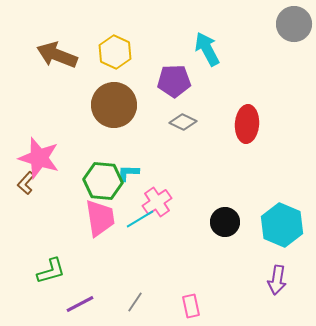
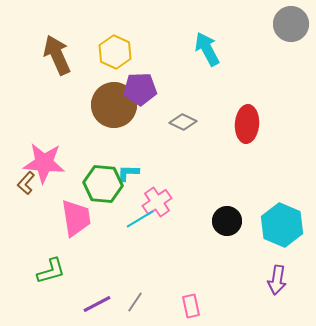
gray circle: moved 3 px left
brown arrow: rotated 45 degrees clockwise
purple pentagon: moved 34 px left, 8 px down
pink star: moved 5 px right, 5 px down; rotated 12 degrees counterclockwise
green hexagon: moved 3 px down
pink trapezoid: moved 24 px left
black circle: moved 2 px right, 1 px up
purple line: moved 17 px right
